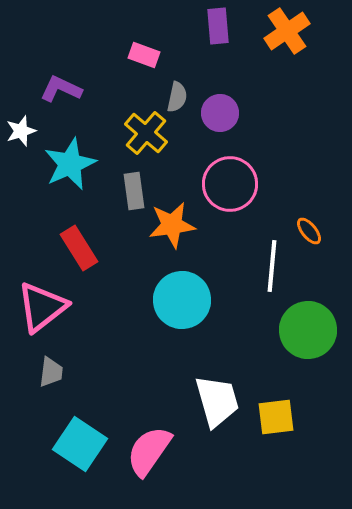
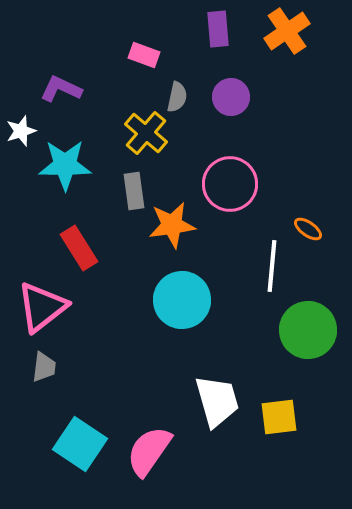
purple rectangle: moved 3 px down
purple circle: moved 11 px right, 16 px up
cyan star: moved 5 px left, 1 px down; rotated 24 degrees clockwise
orange ellipse: moved 1 px left, 2 px up; rotated 16 degrees counterclockwise
gray trapezoid: moved 7 px left, 5 px up
yellow square: moved 3 px right
